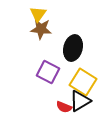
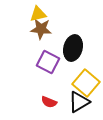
yellow triangle: rotated 42 degrees clockwise
purple square: moved 10 px up
yellow square: moved 3 px right, 1 px down; rotated 8 degrees clockwise
black triangle: moved 1 px left, 1 px down
red semicircle: moved 15 px left, 5 px up
